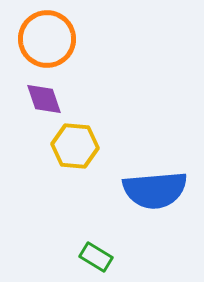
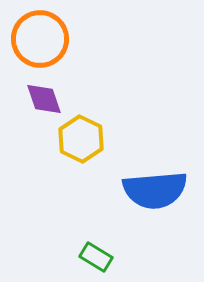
orange circle: moved 7 px left
yellow hexagon: moved 6 px right, 7 px up; rotated 21 degrees clockwise
